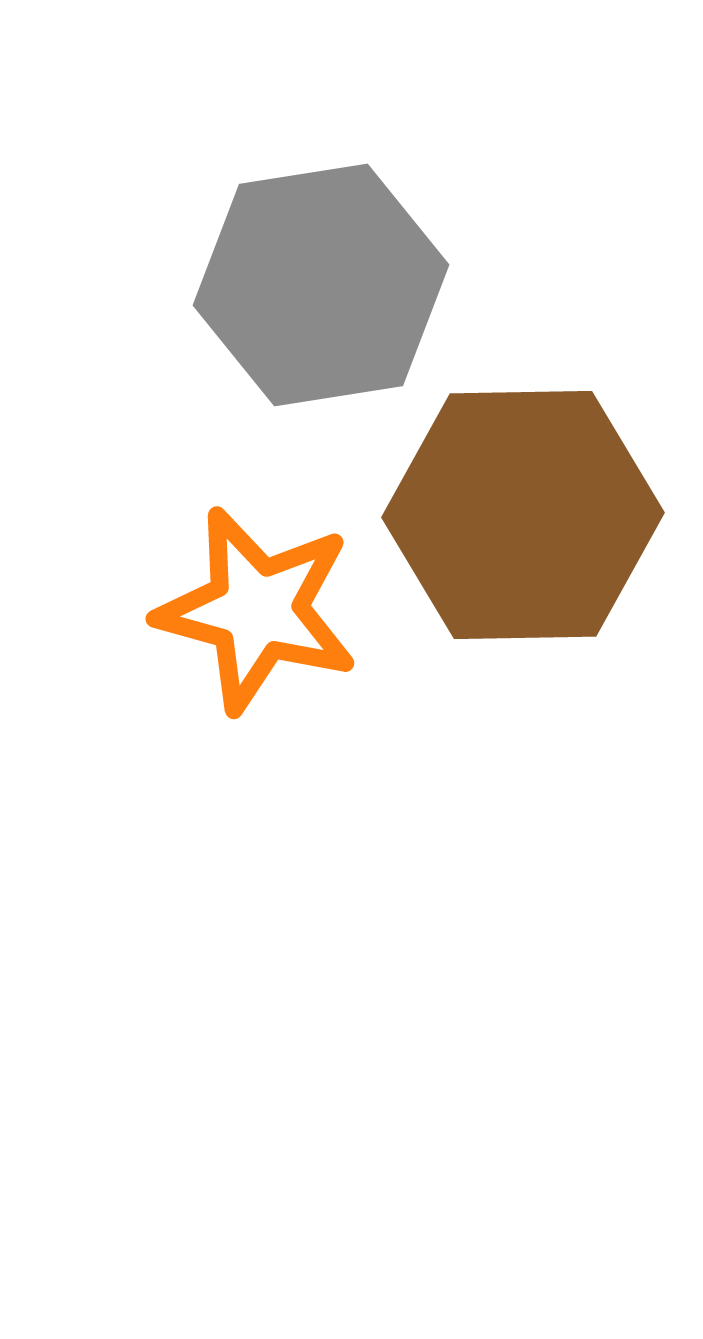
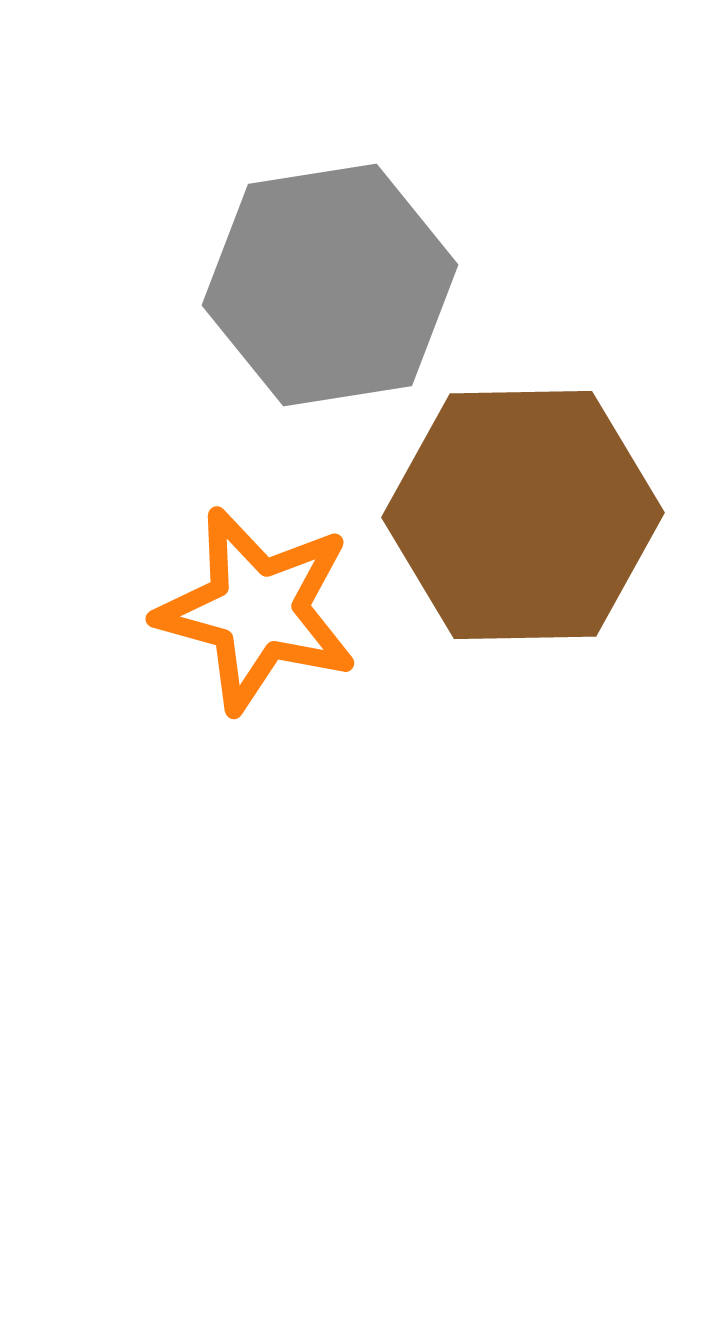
gray hexagon: moved 9 px right
